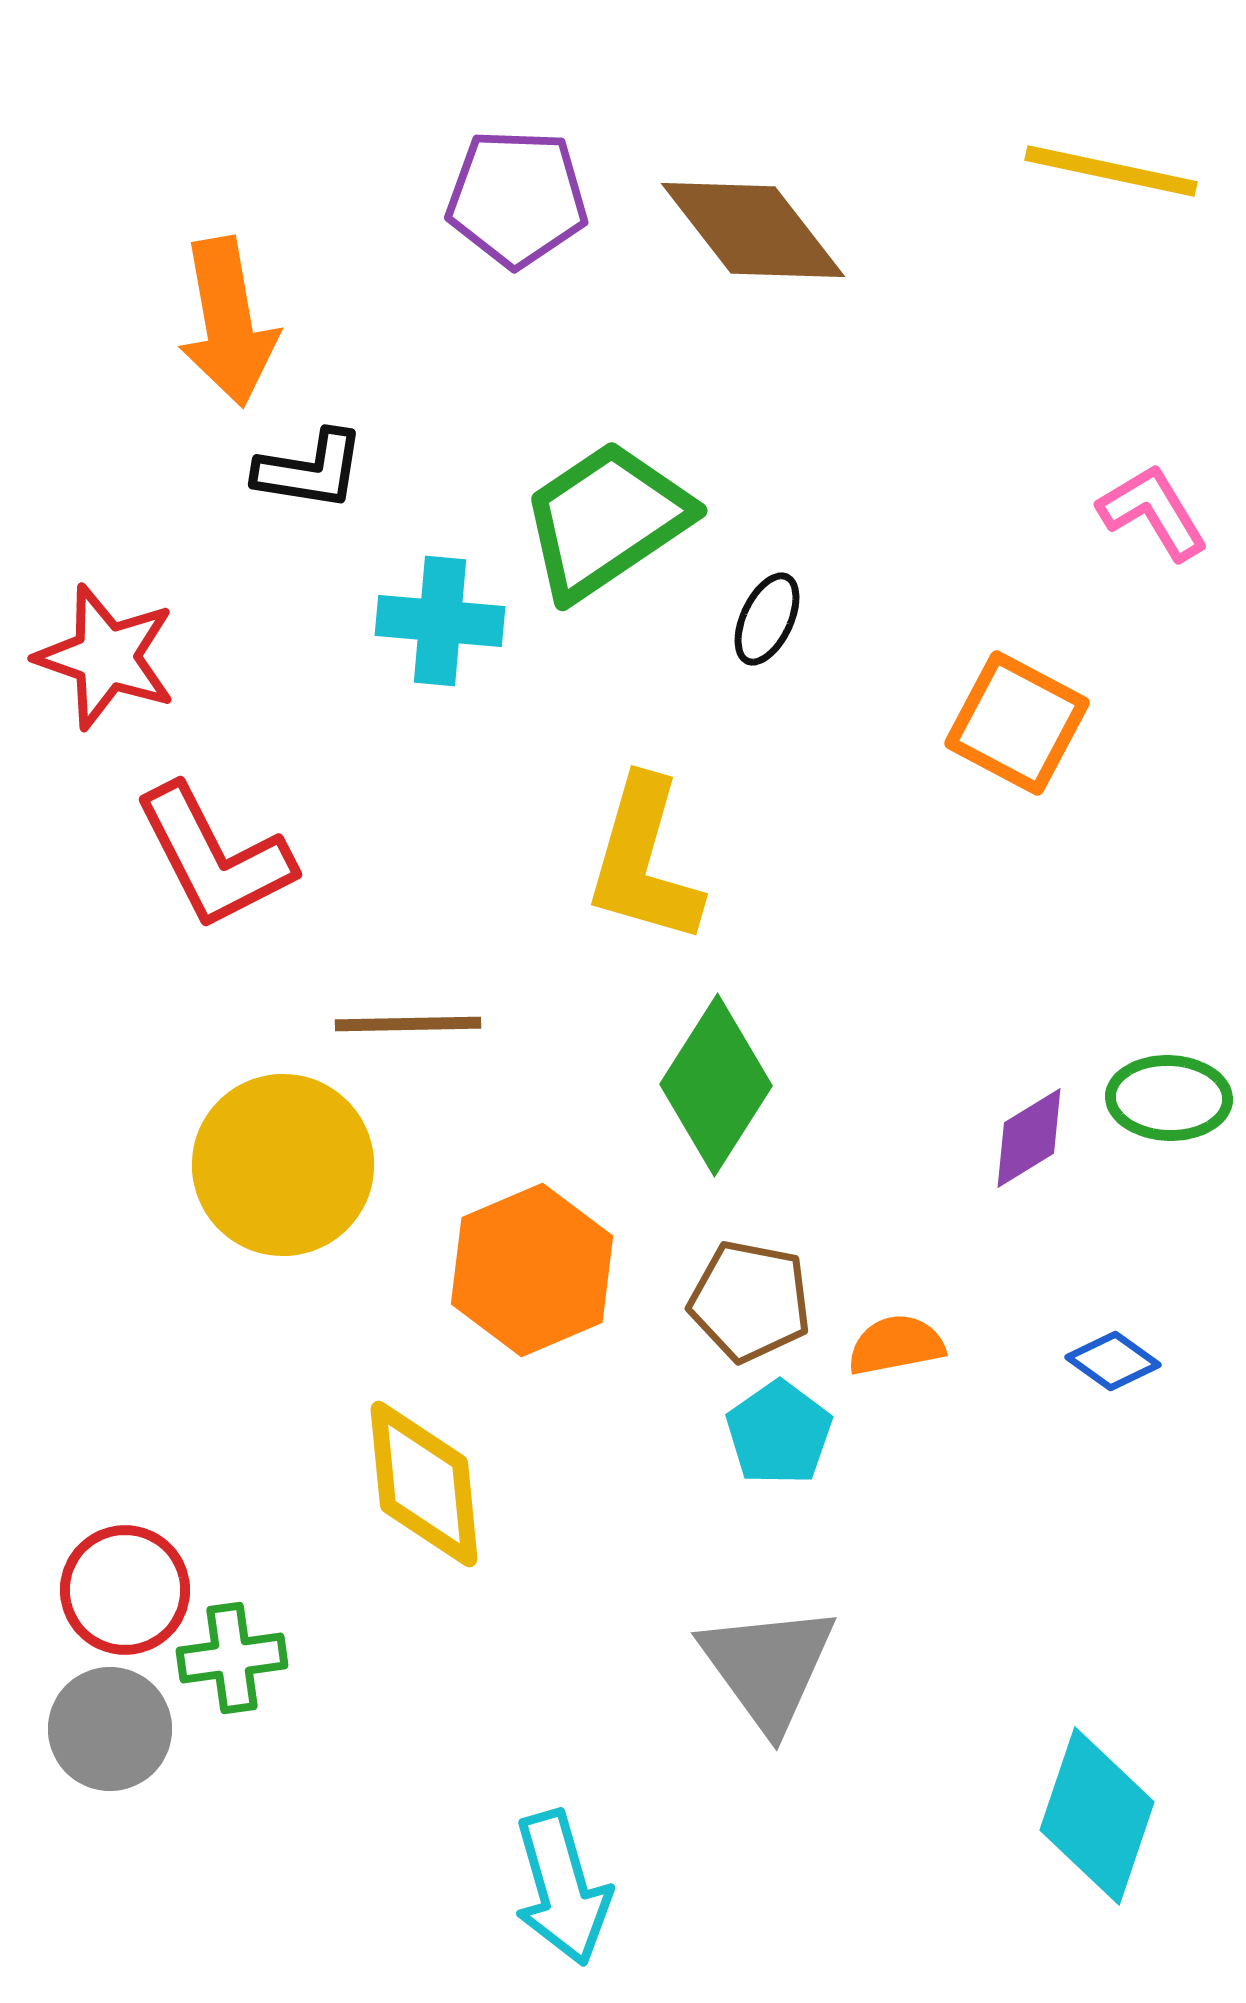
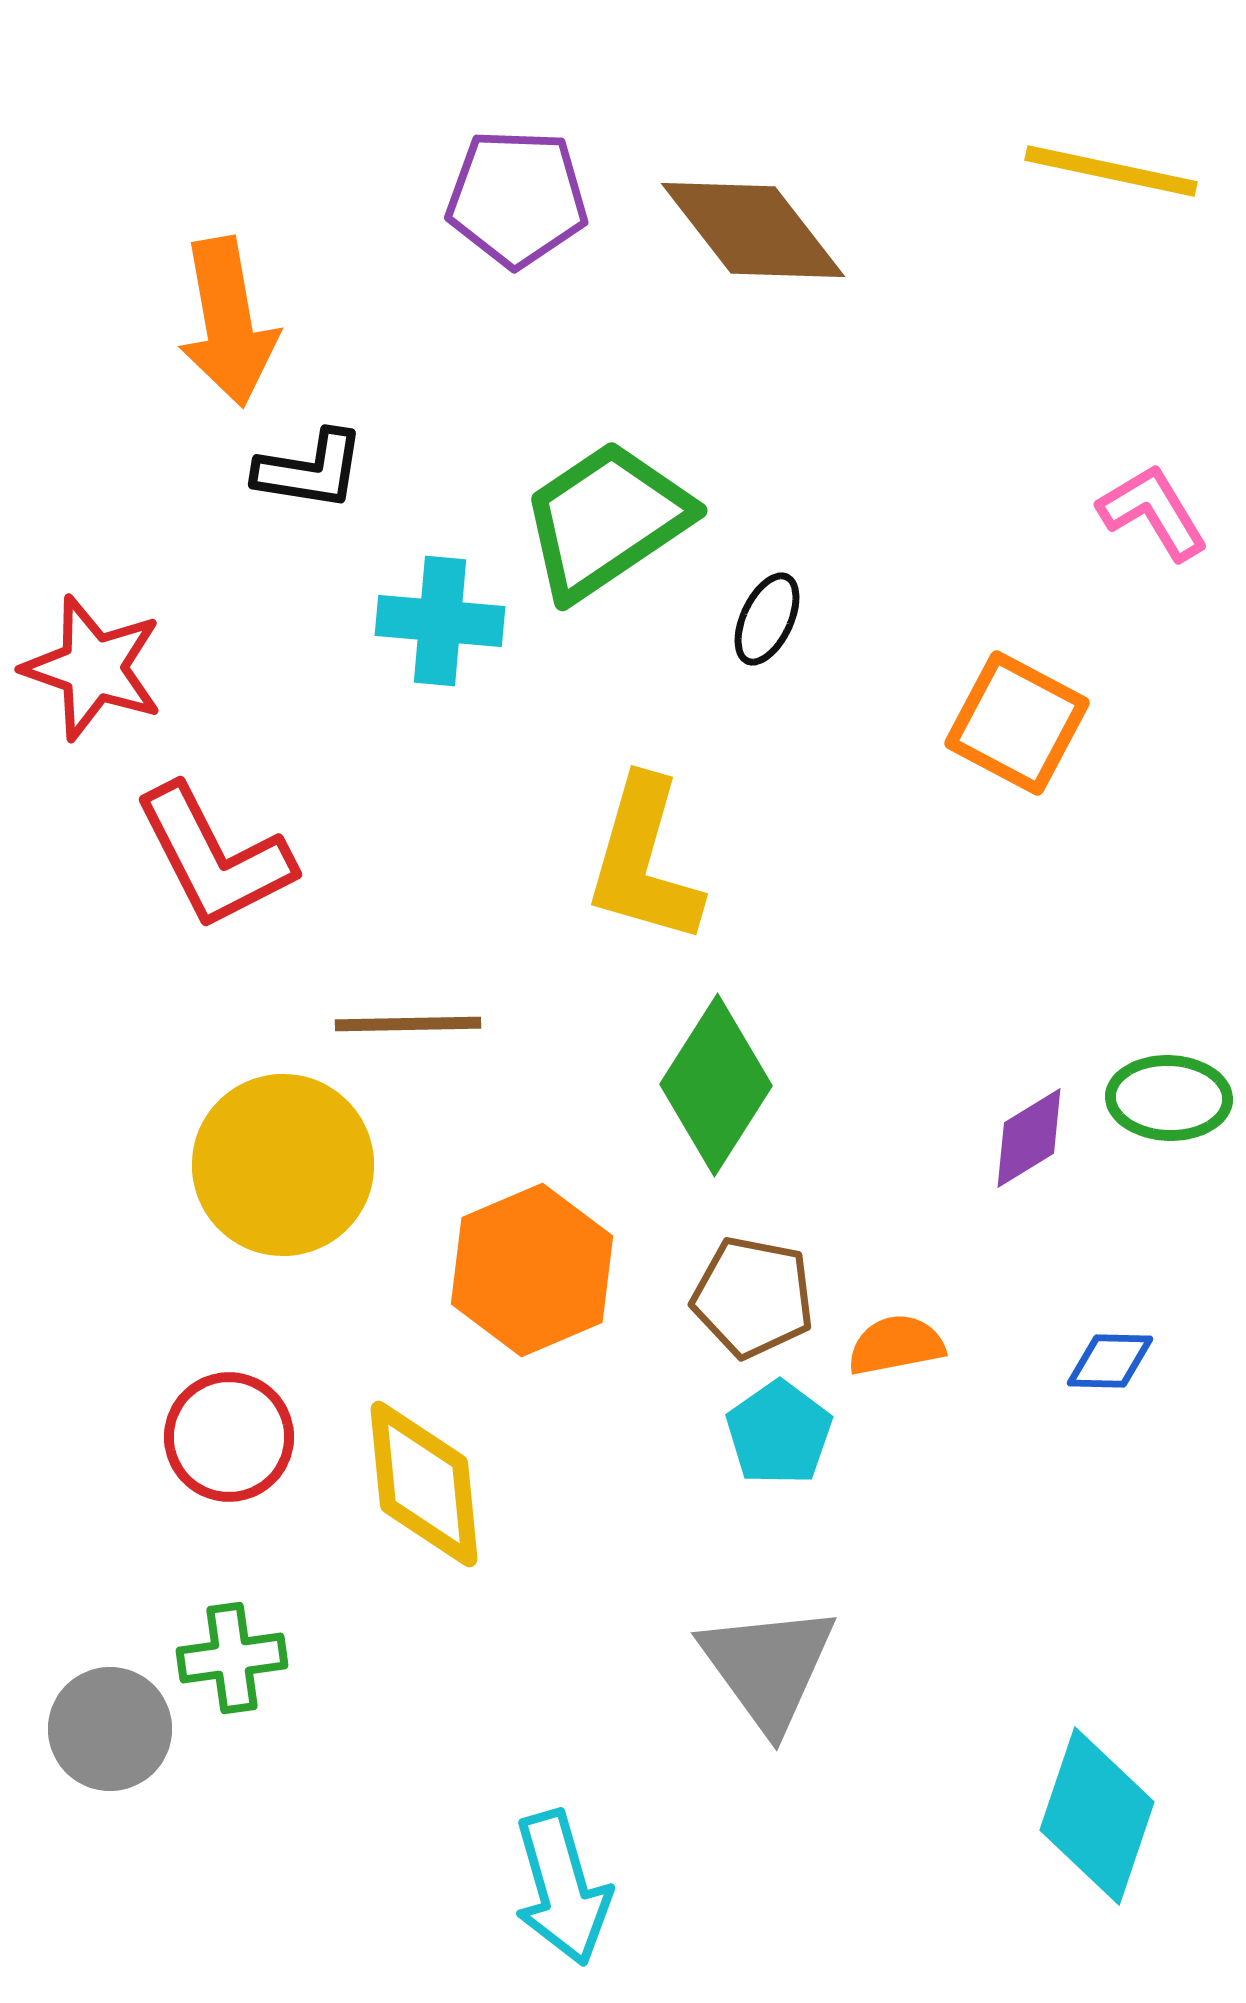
red star: moved 13 px left, 11 px down
brown pentagon: moved 3 px right, 4 px up
blue diamond: moved 3 px left; rotated 34 degrees counterclockwise
red circle: moved 104 px right, 153 px up
